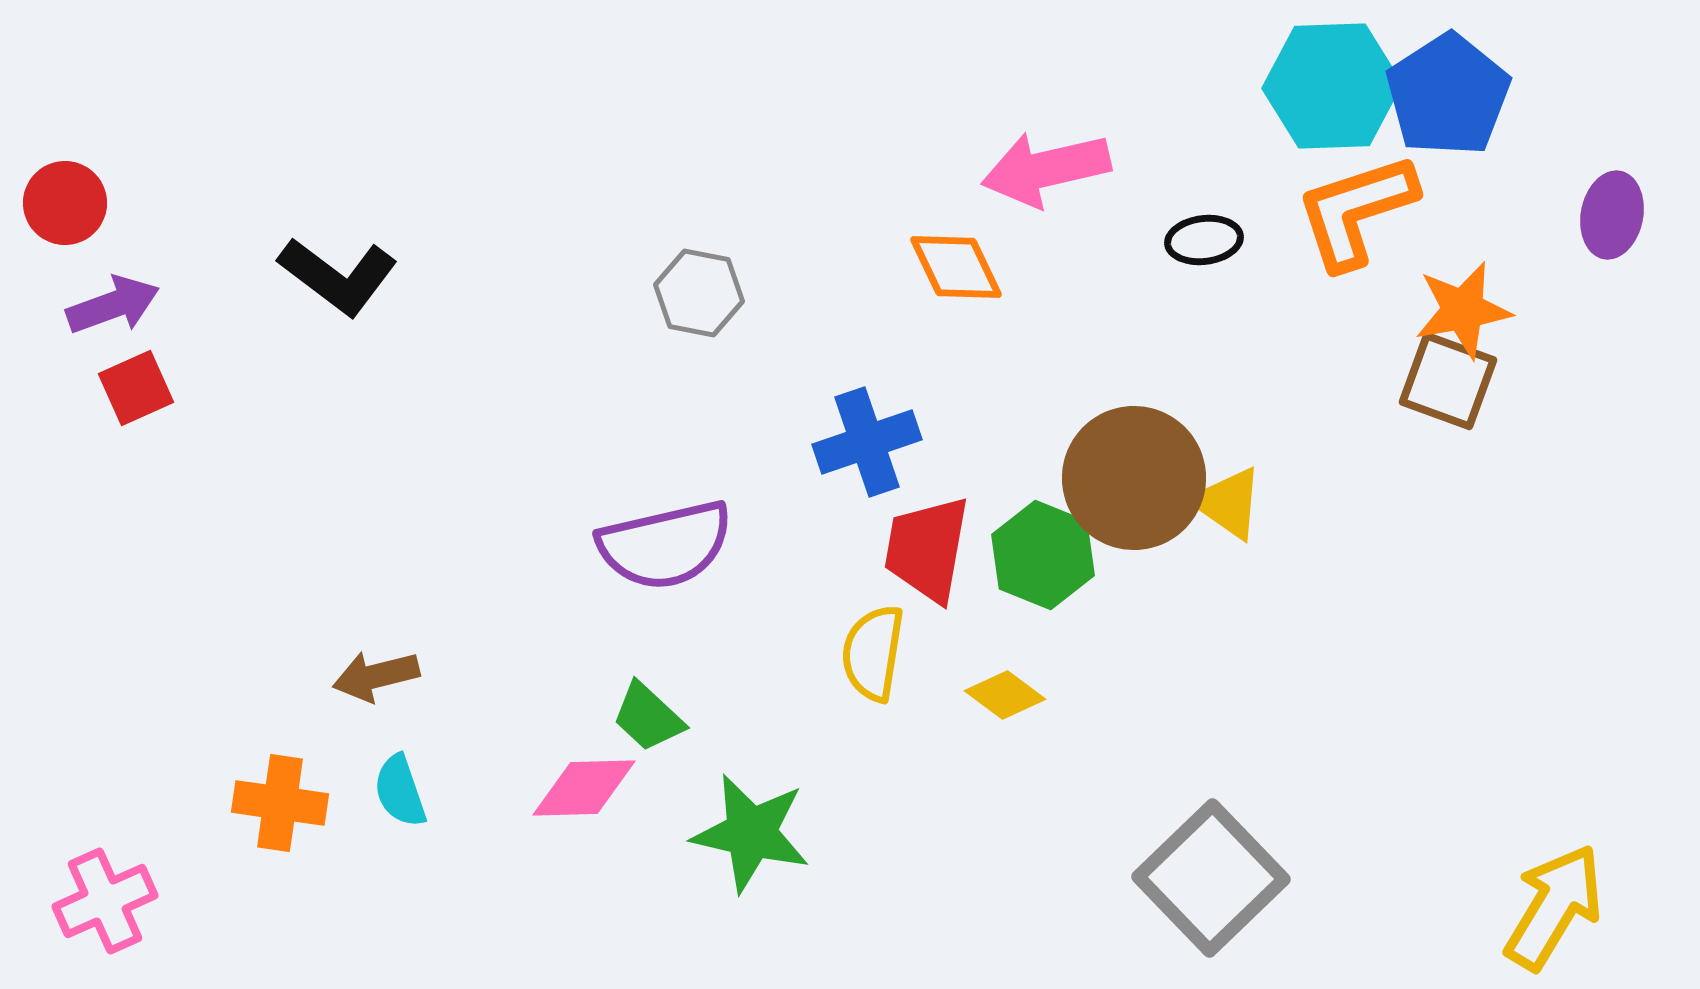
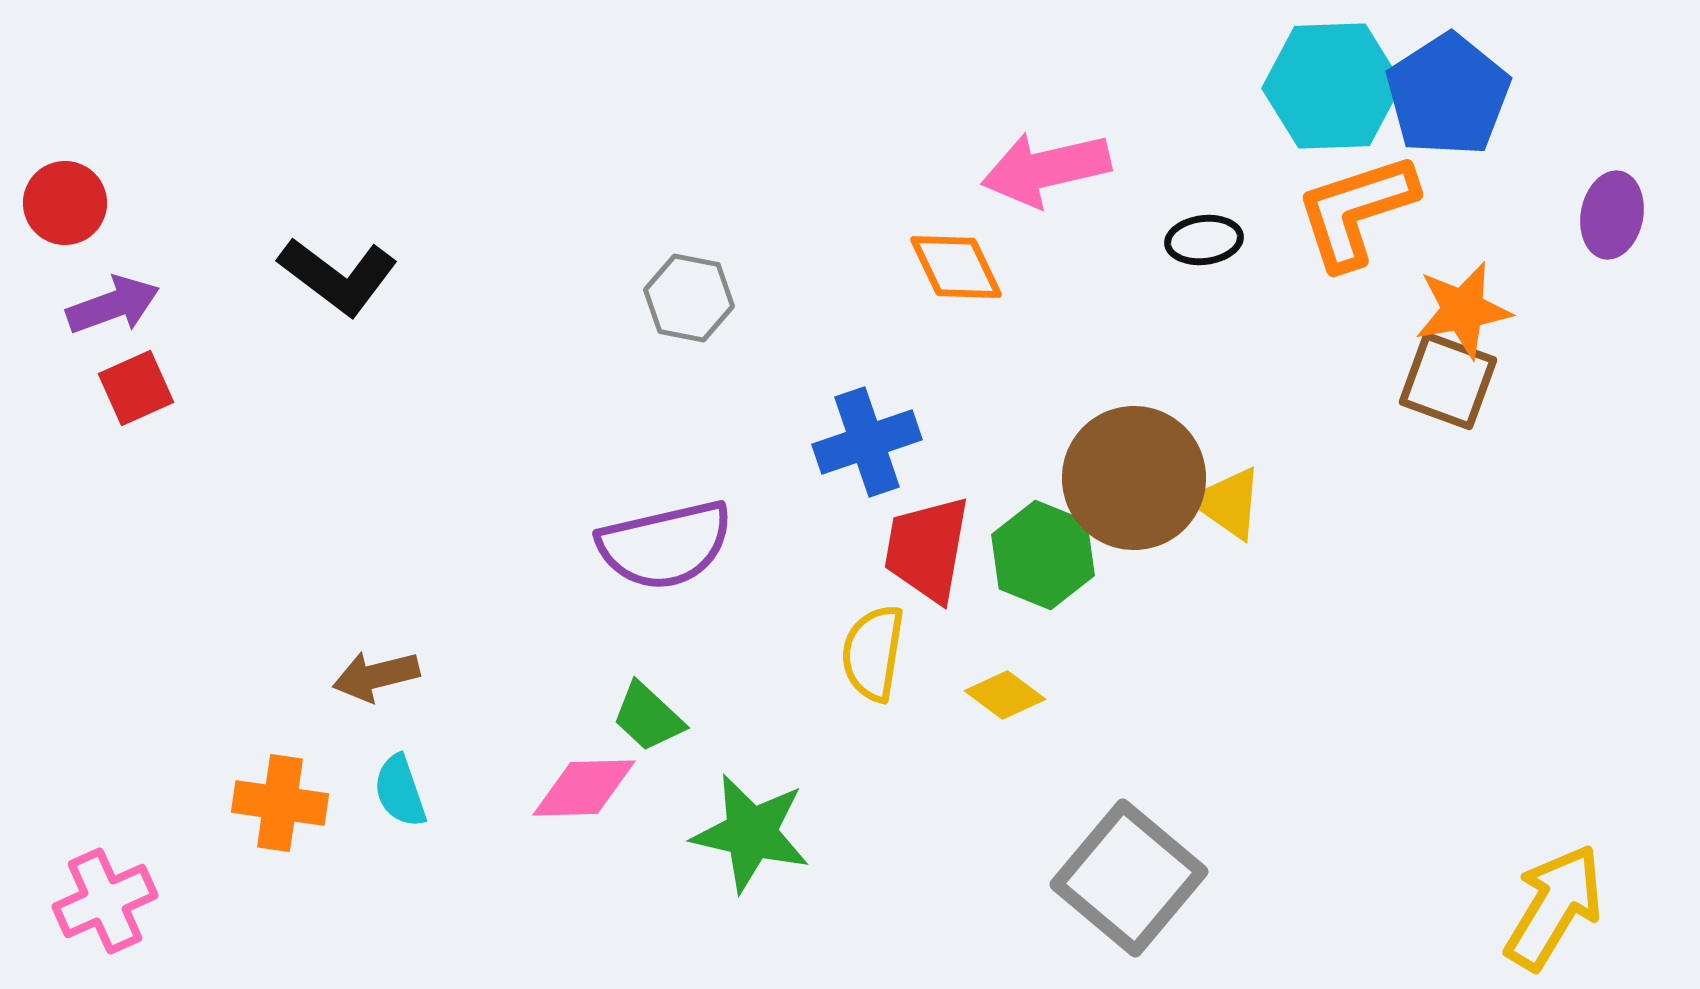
gray hexagon: moved 10 px left, 5 px down
gray square: moved 82 px left; rotated 6 degrees counterclockwise
